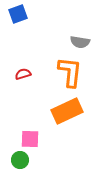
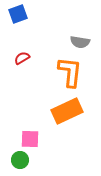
red semicircle: moved 1 px left, 16 px up; rotated 14 degrees counterclockwise
